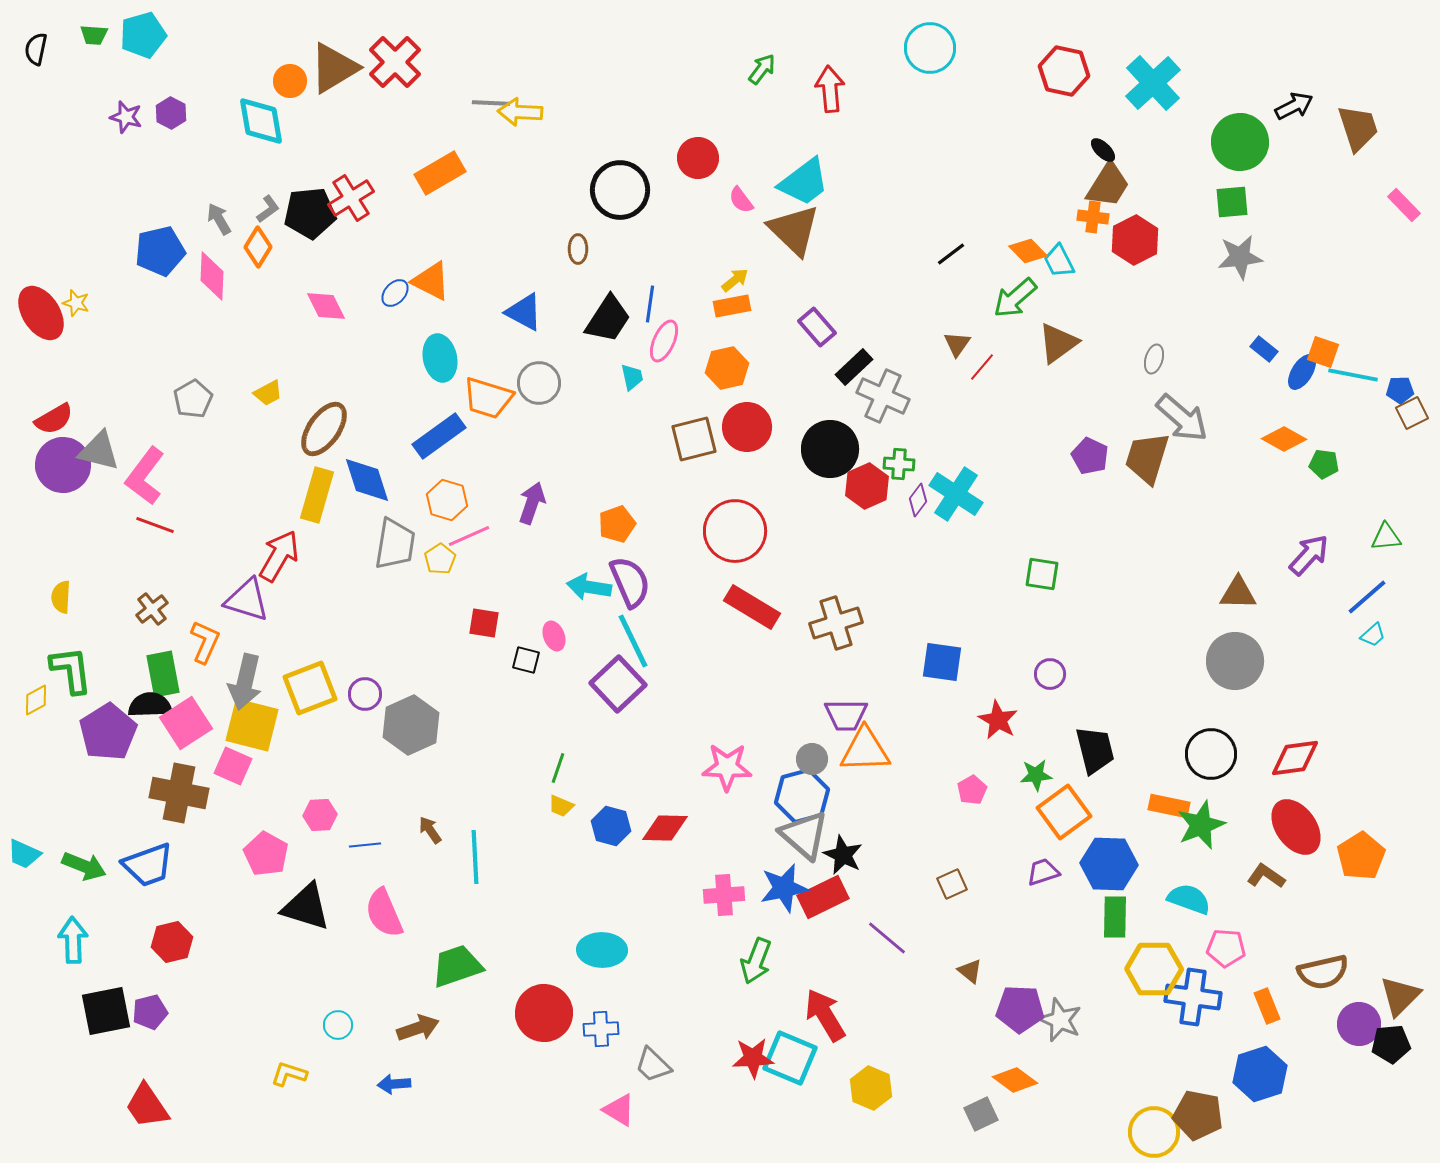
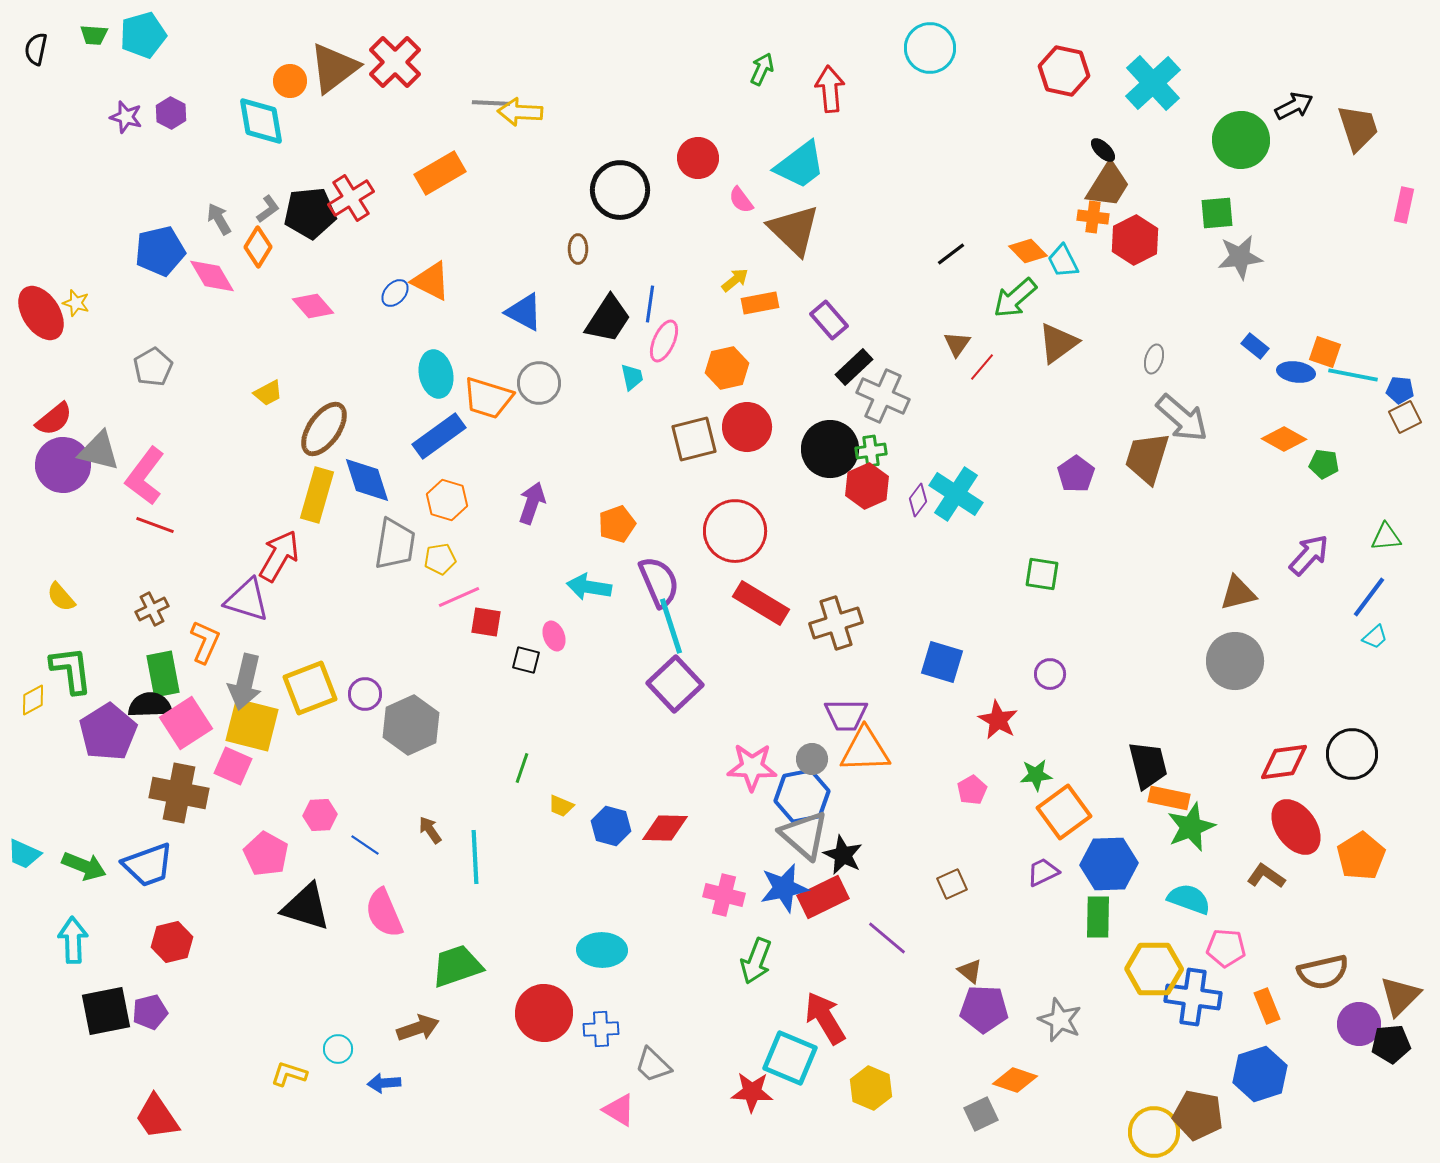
brown triangle at (334, 68): rotated 6 degrees counterclockwise
green arrow at (762, 69): rotated 12 degrees counterclockwise
green circle at (1240, 142): moved 1 px right, 2 px up
cyan trapezoid at (804, 182): moved 4 px left, 17 px up
green square at (1232, 202): moved 15 px left, 11 px down
pink rectangle at (1404, 205): rotated 56 degrees clockwise
cyan trapezoid at (1059, 261): moved 4 px right
pink diamond at (212, 276): rotated 33 degrees counterclockwise
pink diamond at (326, 306): moved 13 px left; rotated 15 degrees counterclockwise
orange rectangle at (732, 306): moved 28 px right, 3 px up
purple rectangle at (817, 327): moved 12 px right, 7 px up
blue rectangle at (1264, 349): moved 9 px left, 3 px up
orange square at (1323, 352): moved 2 px right
cyan ellipse at (440, 358): moved 4 px left, 16 px down
blue ellipse at (1302, 372): moved 6 px left; rotated 66 degrees clockwise
blue pentagon at (1400, 390): rotated 8 degrees clockwise
gray pentagon at (193, 399): moved 40 px left, 32 px up
brown square at (1412, 413): moved 7 px left, 4 px down
red semicircle at (54, 419): rotated 9 degrees counterclockwise
purple pentagon at (1090, 456): moved 14 px left, 18 px down; rotated 12 degrees clockwise
green cross at (899, 464): moved 28 px left, 13 px up; rotated 12 degrees counterclockwise
pink line at (469, 536): moved 10 px left, 61 px down
yellow pentagon at (440, 559): rotated 24 degrees clockwise
purple semicircle at (630, 582): moved 29 px right
brown triangle at (1238, 593): rotated 15 degrees counterclockwise
yellow semicircle at (61, 597): rotated 44 degrees counterclockwise
blue line at (1367, 597): moved 2 px right; rotated 12 degrees counterclockwise
red rectangle at (752, 607): moved 9 px right, 4 px up
brown cross at (152, 609): rotated 12 degrees clockwise
red square at (484, 623): moved 2 px right, 1 px up
cyan trapezoid at (1373, 635): moved 2 px right, 2 px down
cyan line at (633, 641): moved 38 px right, 15 px up; rotated 8 degrees clockwise
blue square at (942, 662): rotated 9 degrees clockwise
purple square at (618, 684): moved 57 px right
yellow diamond at (36, 700): moved 3 px left
black trapezoid at (1095, 750): moved 53 px right, 15 px down
black circle at (1211, 754): moved 141 px right
red diamond at (1295, 758): moved 11 px left, 4 px down
pink star at (727, 767): moved 25 px right
green line at (558, 768): moved 36 px left
blue hexagon at (802, 796): rotated 4 degrees clockwise
orange rectangle at (1169, 806): moved 8 px up
green star at (1201, 825): moved 10 px left, 2 px down
blue line at (365, 845): rotated 40 degrees clockwise
blue hexagon at (1109, 864): rotated 4 degrees counterclockwise
purple trapezoid at (1043, 872): rotated 8 degrees counterclockwise
pink cross at (724, 895): rotated 18 degrees clockwise
green rectangle at (1115, 917): moved 17 px left
purple pentagon at (1020, 1009): moved 36 px left
red arrow at (825, 1015): moved 3 px down
cyan circle at (338, 1025): moved 24 px down
red star at (753, 1058): moved 1 px left, 34 px down; rotated 6 degrees clockwise
orange diamond at (1015, 1080): rotated 18 degrees counterclockwise
blue arrow at (394, 1084): moved 10 px left, 1 px up
red trapezoid at (147, 1106): moved 10 px right, 11 px down
